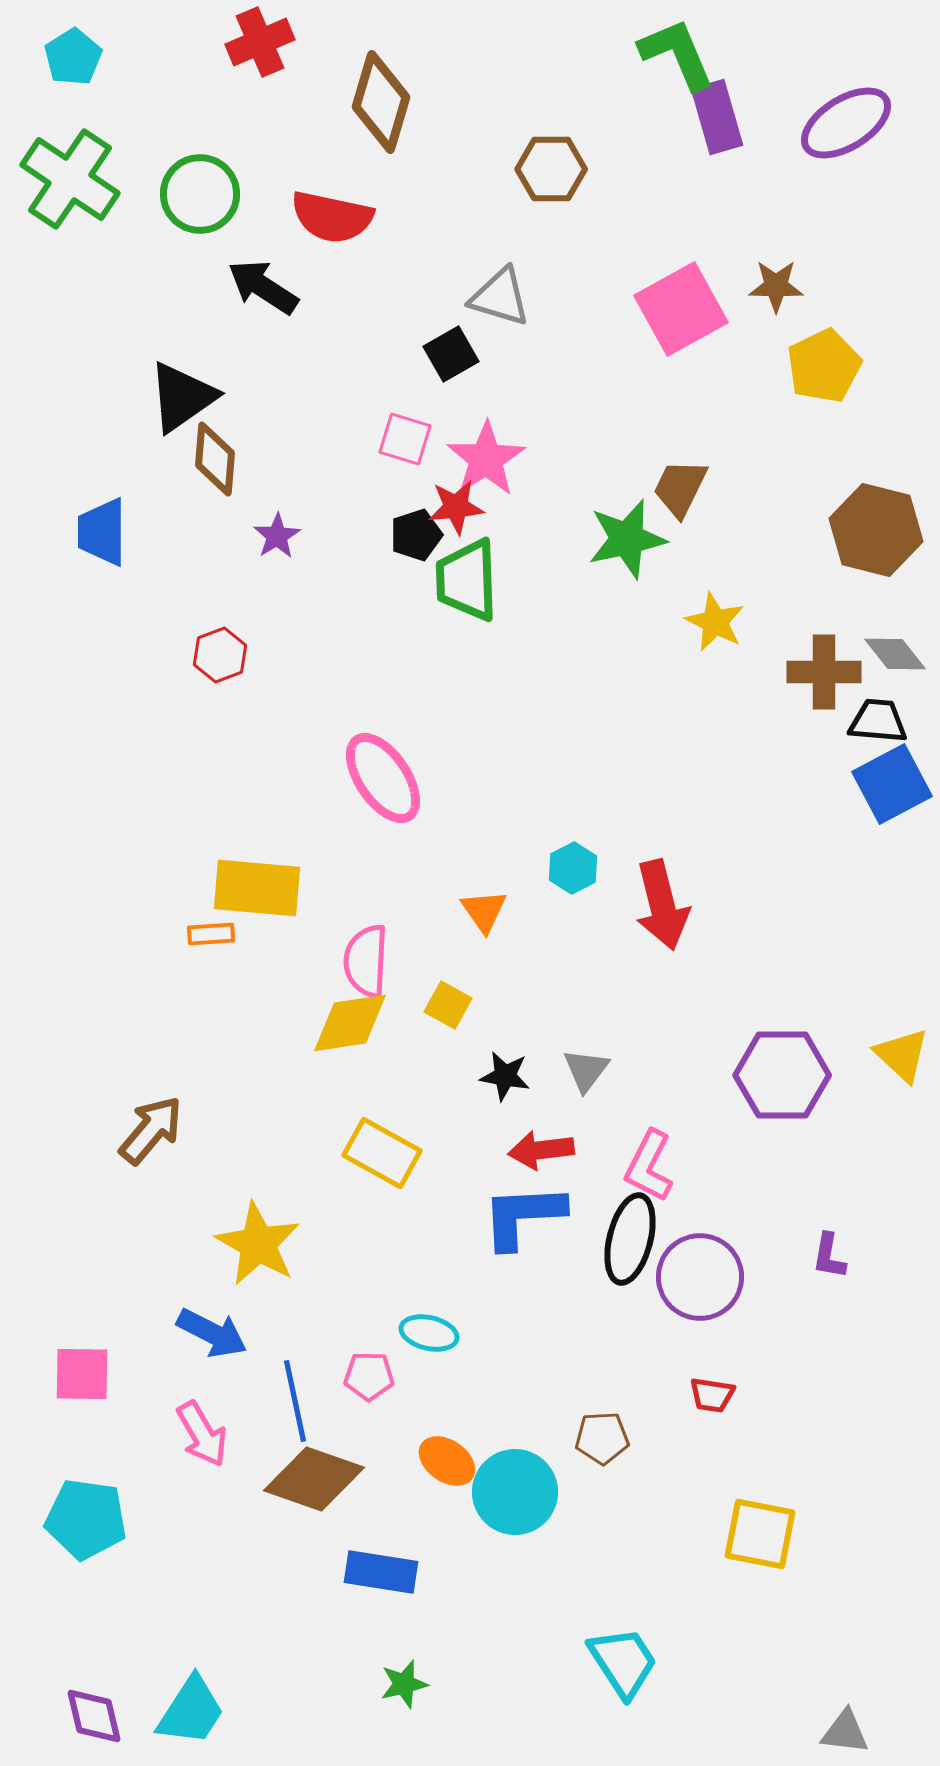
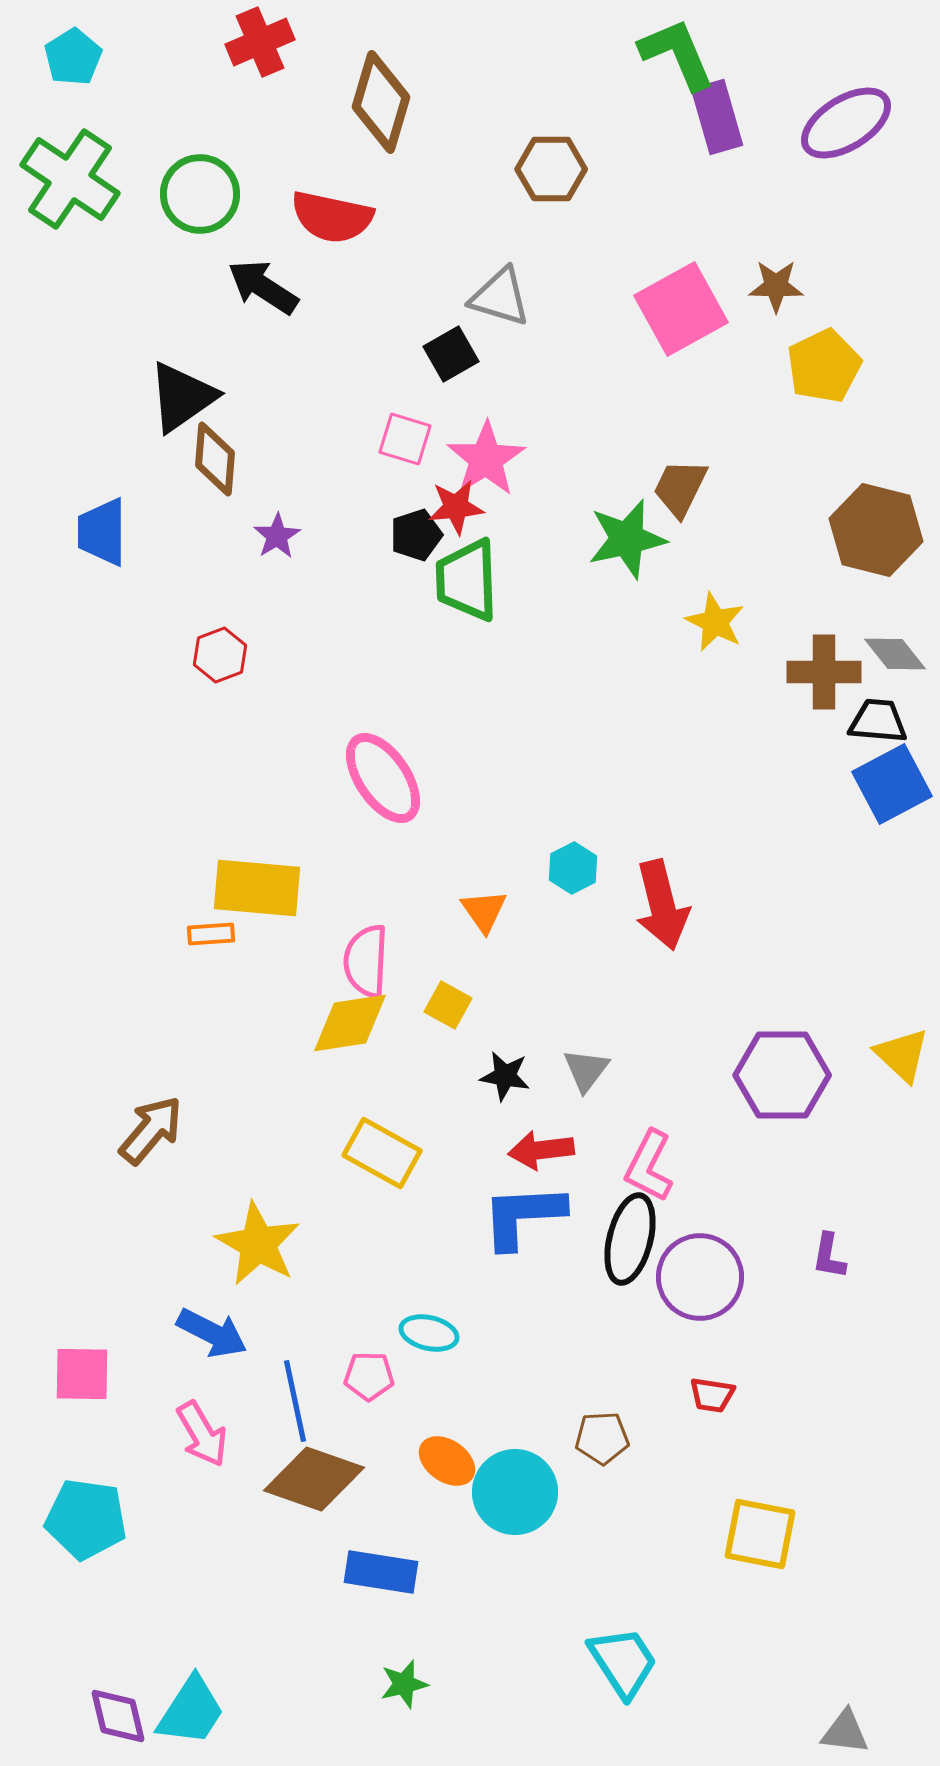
purple diamond at (94, 1716): moved 24 px right
